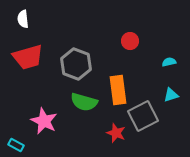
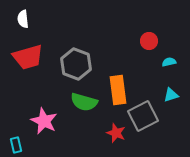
red circle: moved 19 px right
cyan rectangle: rotated 49 degrees clockwise
